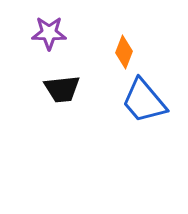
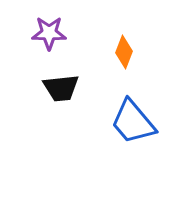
black trapezoid: moved 1 px left, 1 px up
blue trapezoid: moved 11 px left, 21 px down
